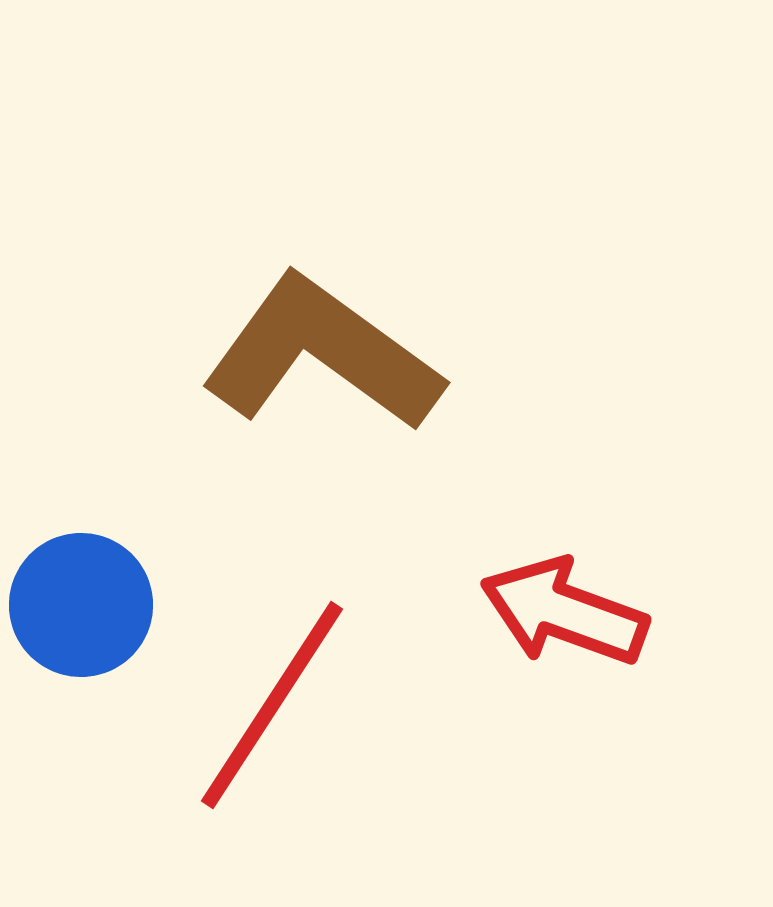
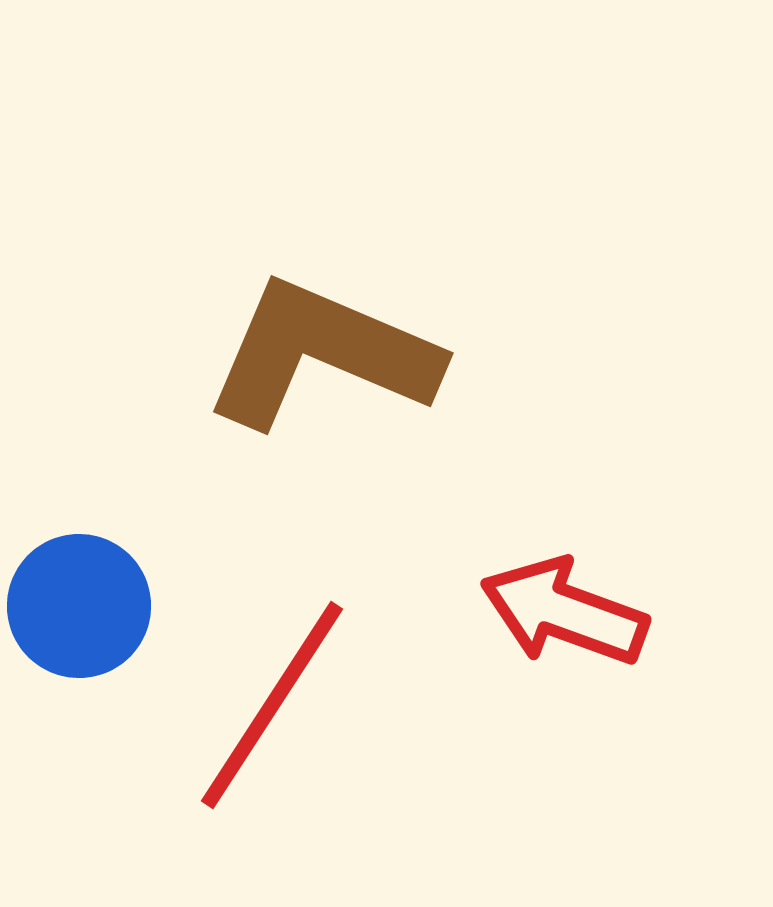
brown L-shape: rotated 13 degrees counterclockwise
blue circle: moved 2 px left, 1 px down
